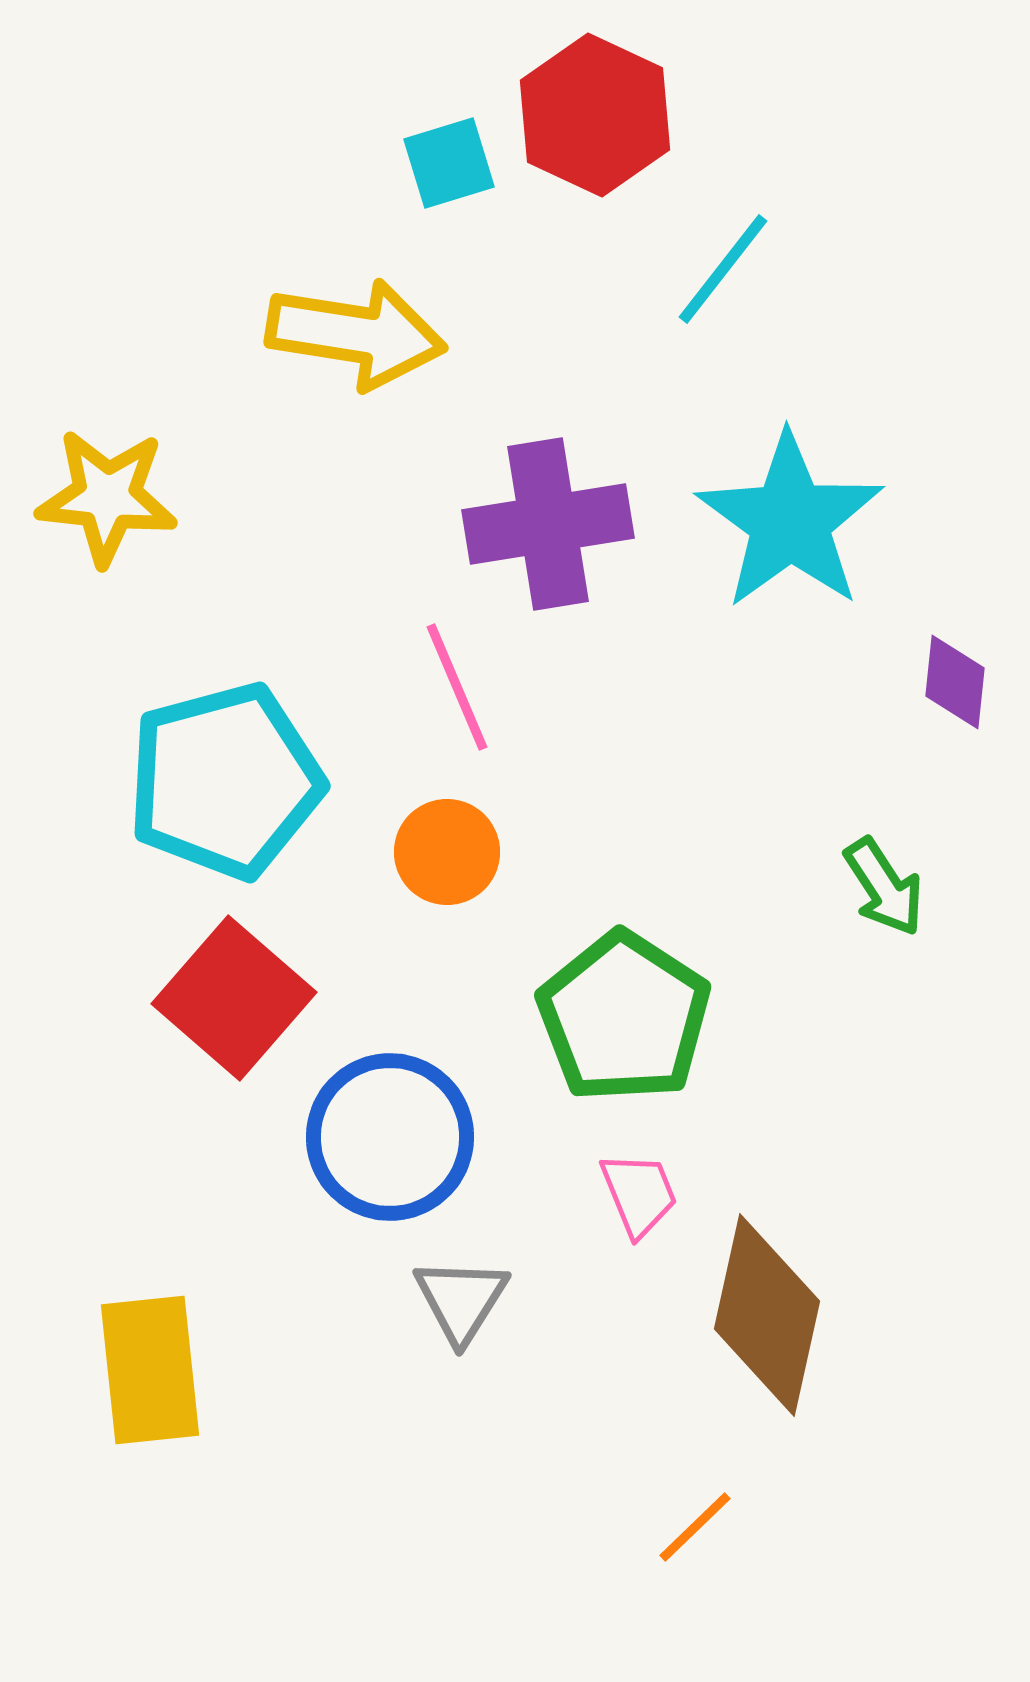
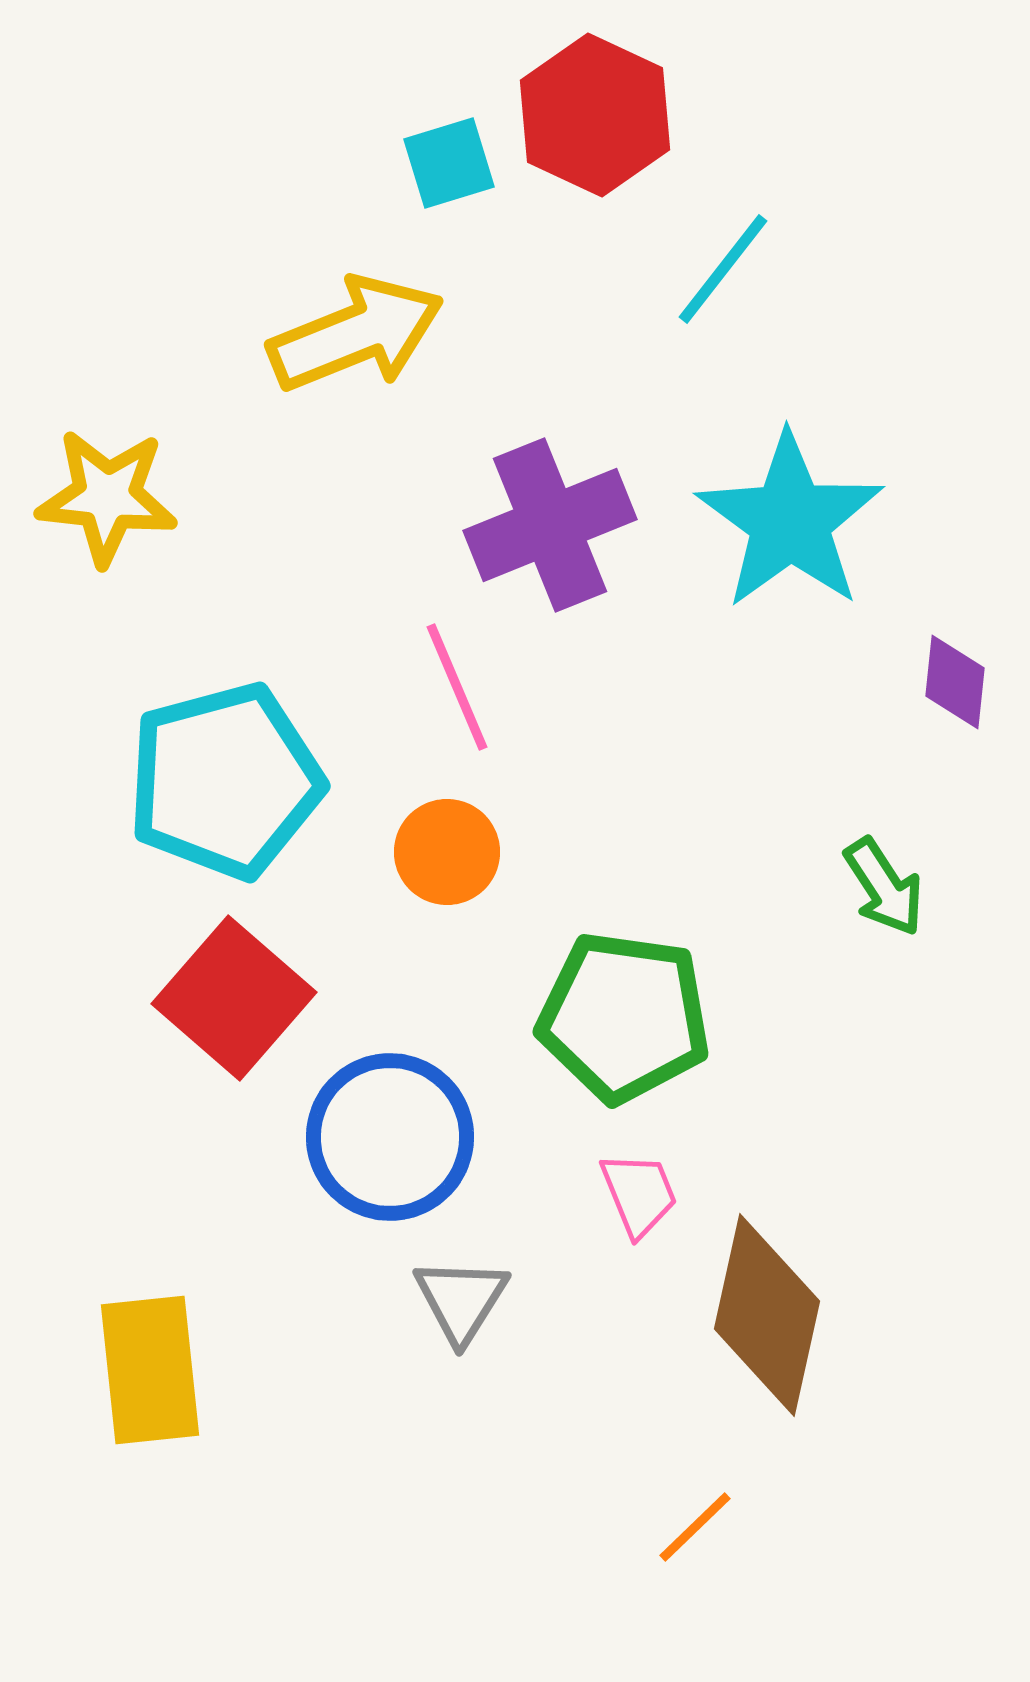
yellow arrow: rotated 31 degrees counterclockwise
purple cross: moved 2 px right, 1 px down; rotated 13 degrees counterclockwise
green pentagon: rotated 25 degrees counterclockwise
